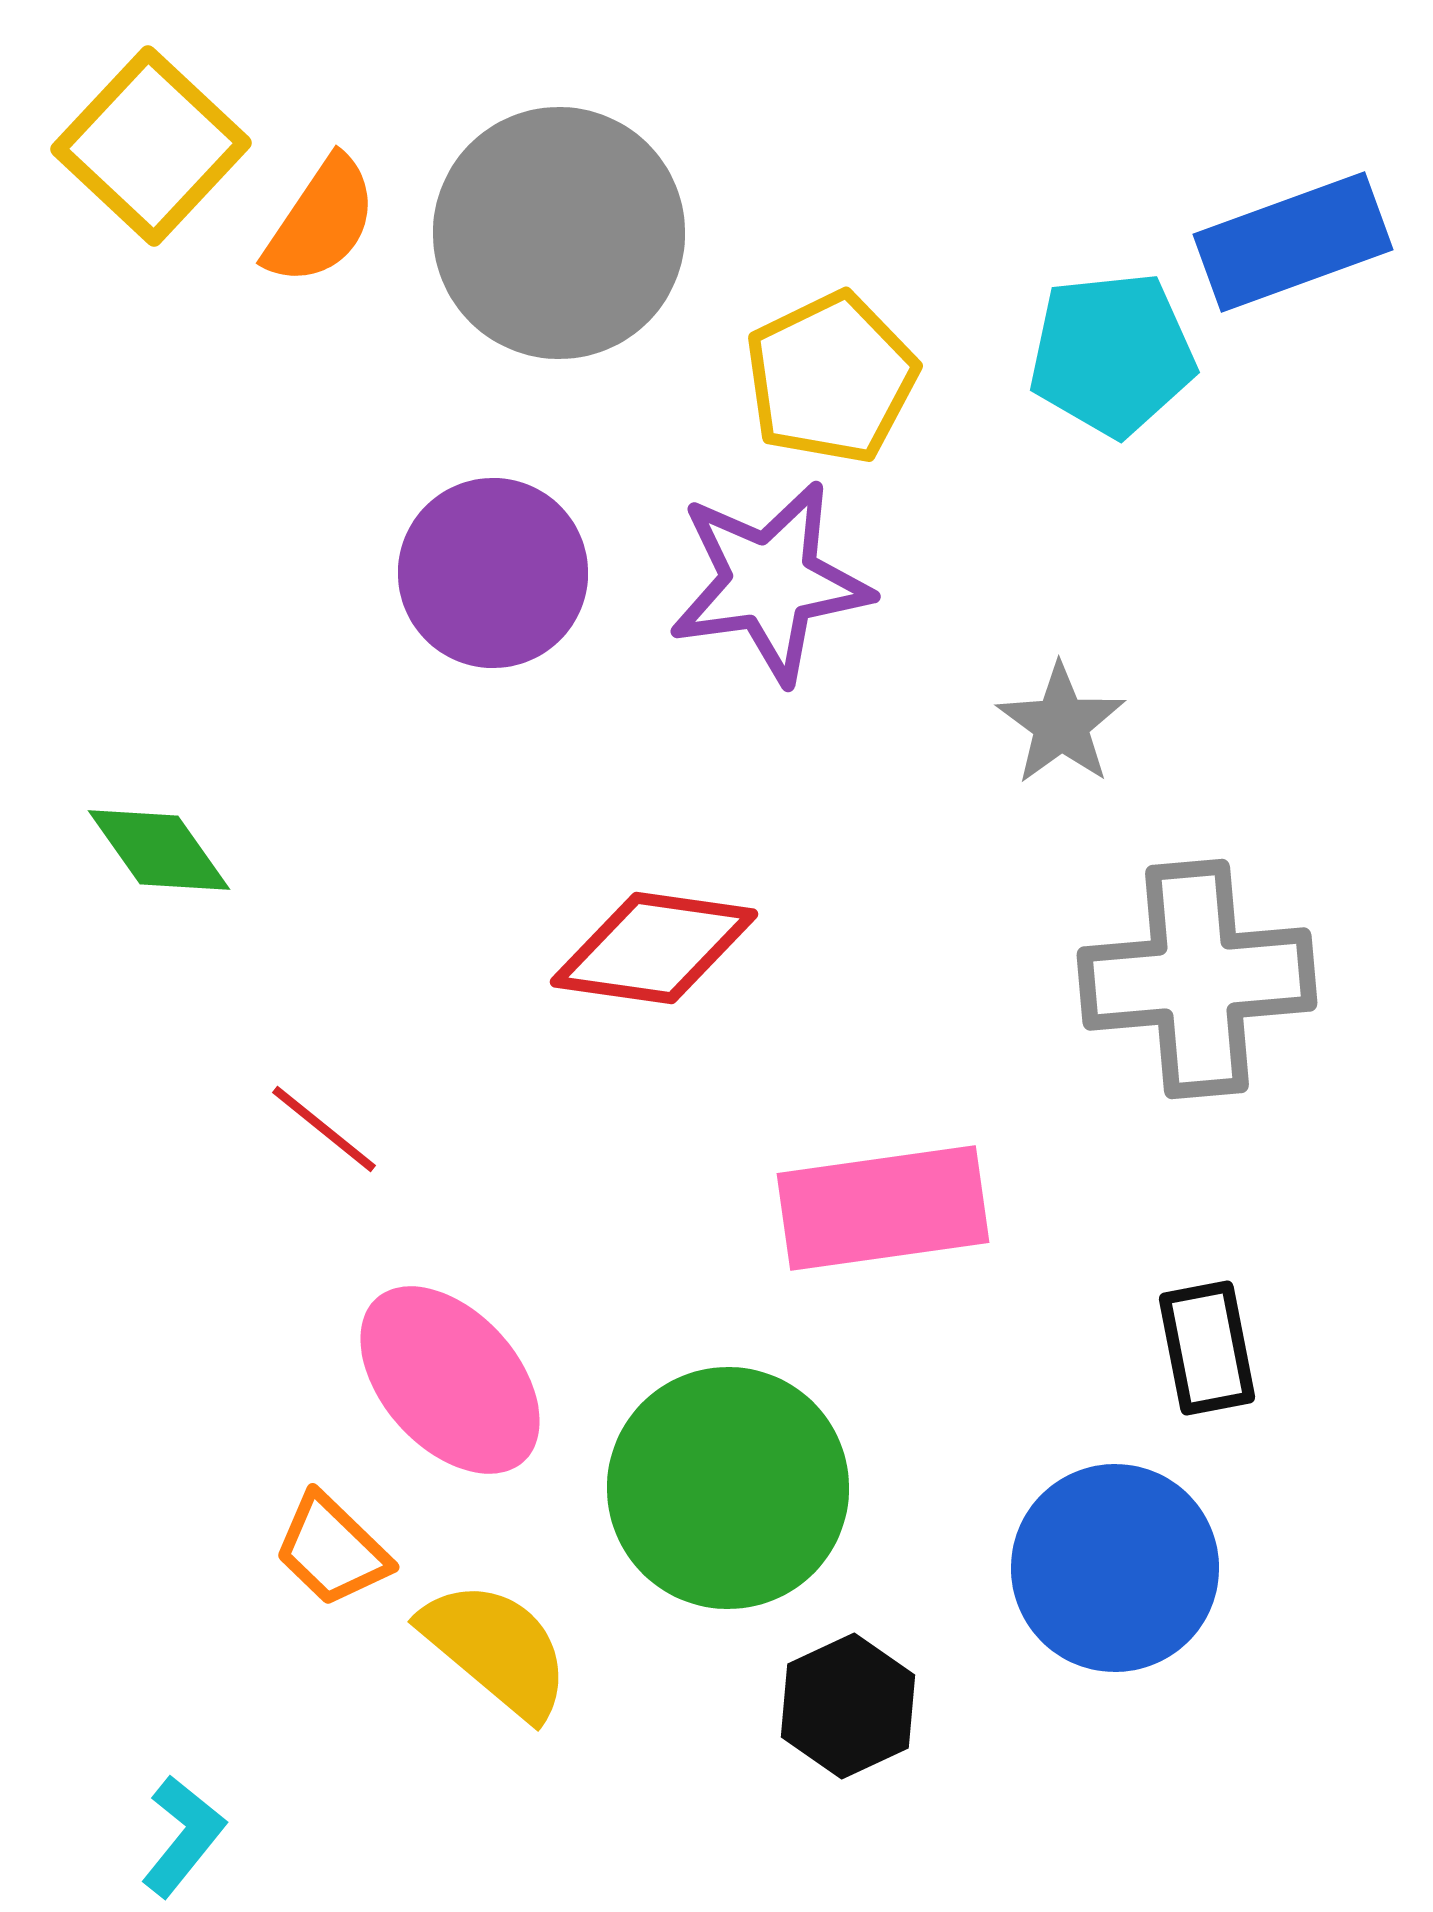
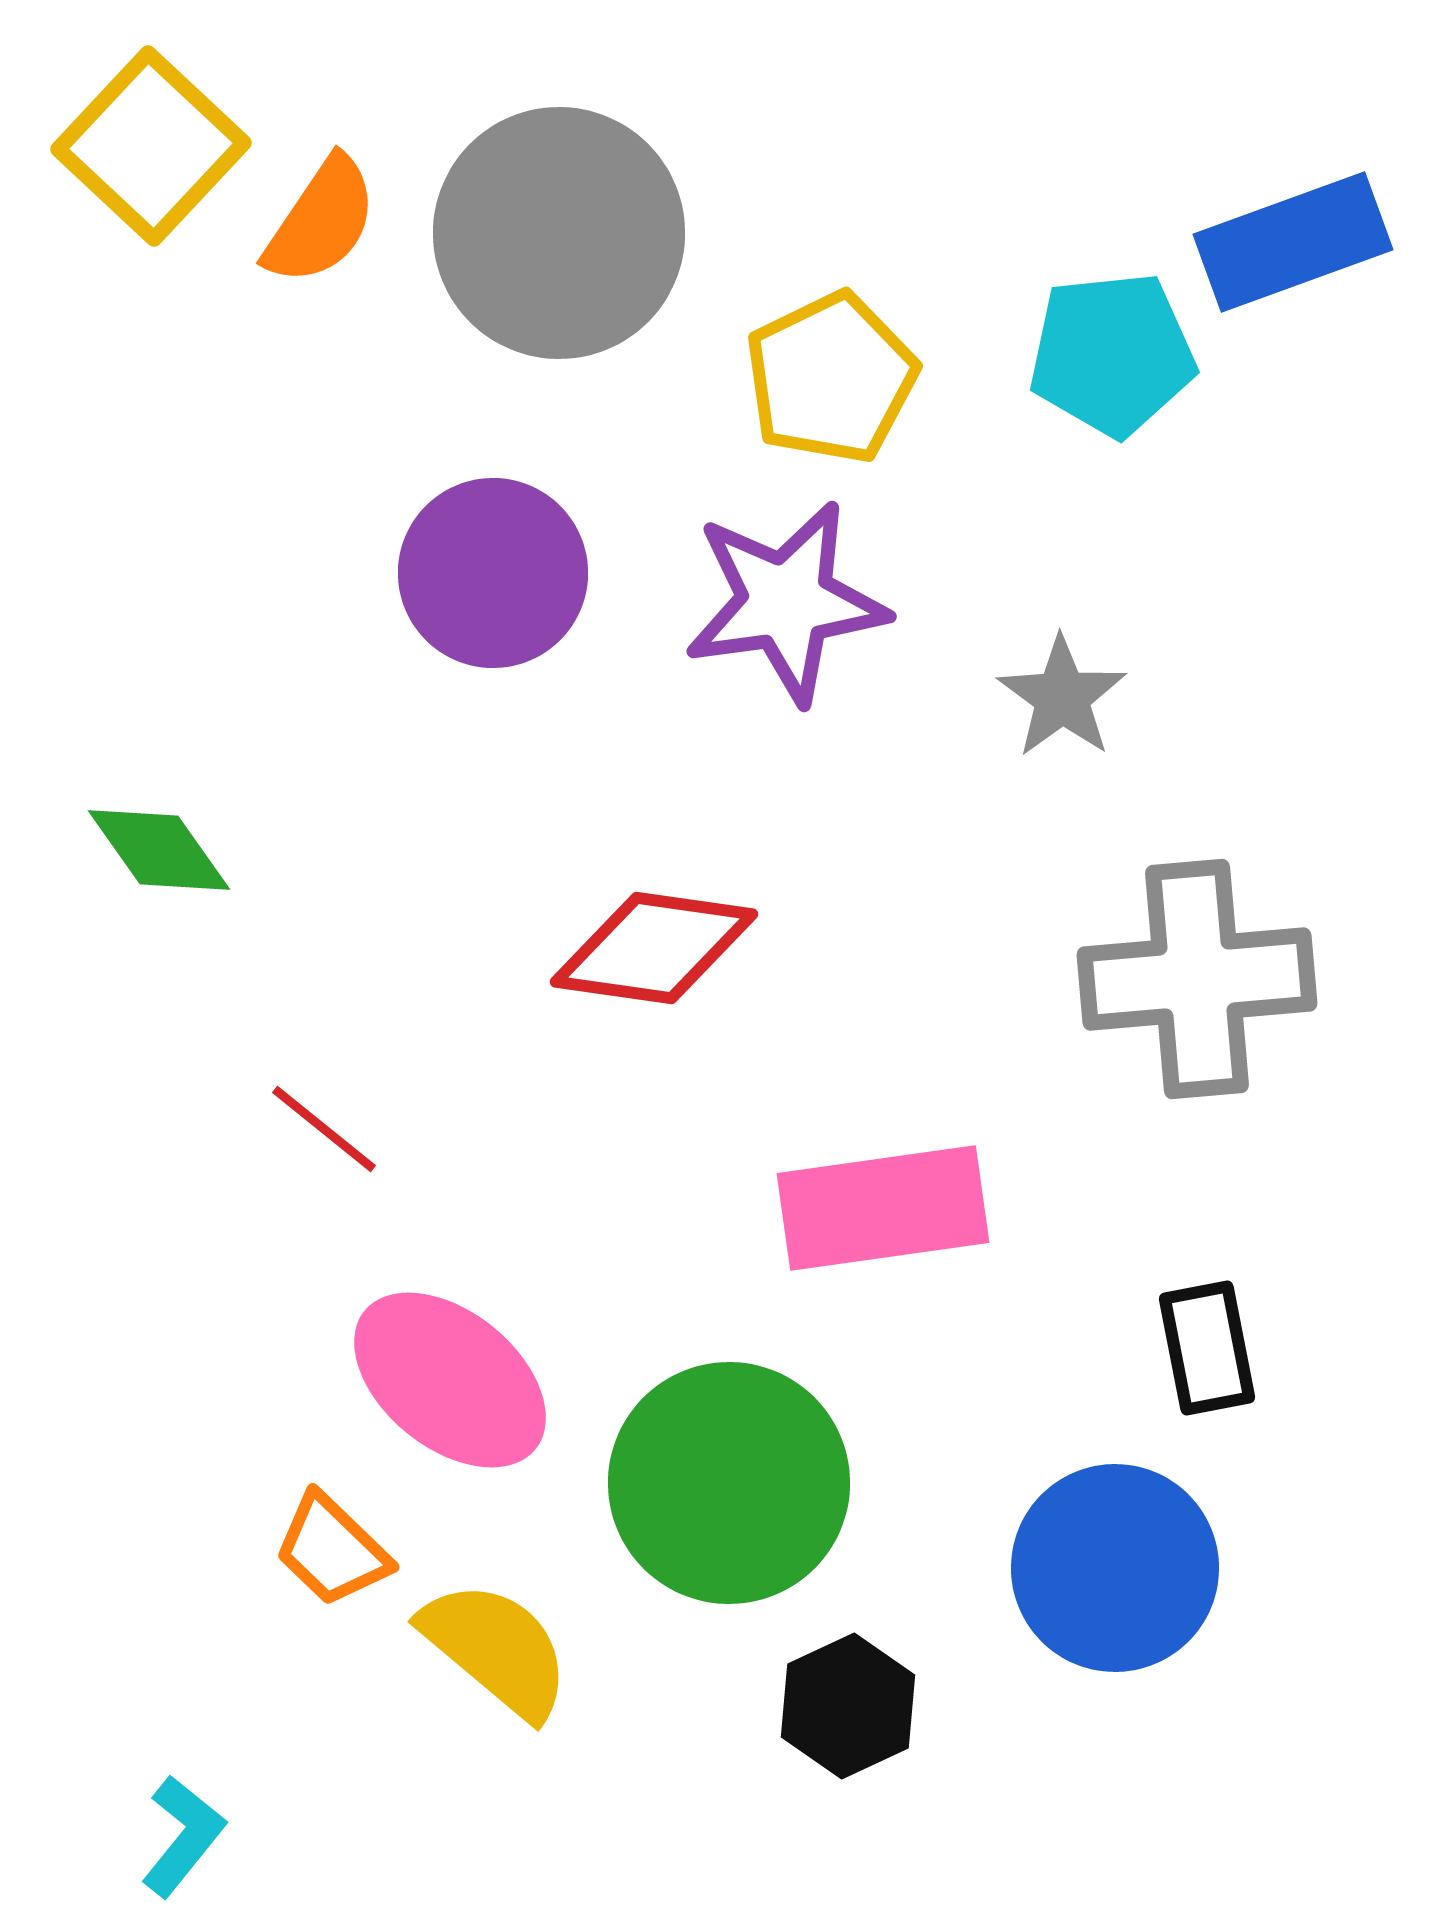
purple star: moved 16 px right, 20 px down
gray star: moved 1 px right, 27 px up
pink ellipse: rotated 9 degrees counterclockwise
green circle: moved 1 px right, 5 px up
